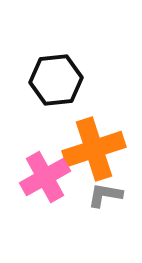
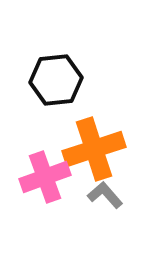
pink cross: rotated 9 degrees clockwise
gray L-shape: rotated 39 degrees clockwise
